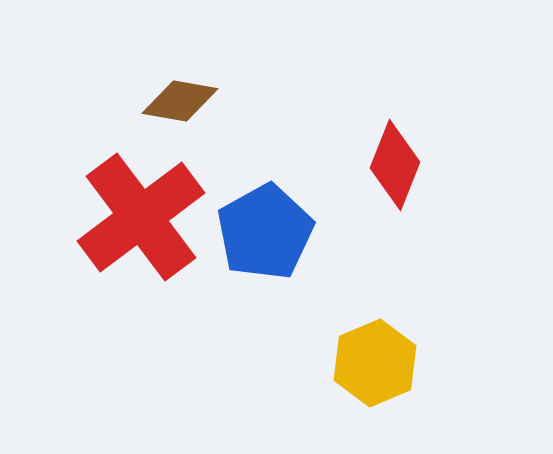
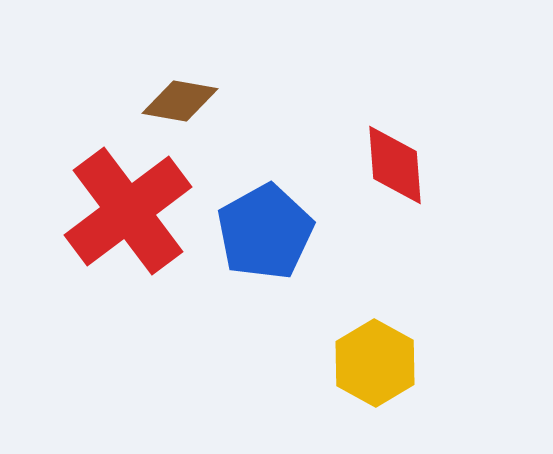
red diamond: rotated 26 degrees counterclockwise
red cross: moved 13 px left, 6 px up
yellow hexagon: rotated 8 degrees counterclockwise
